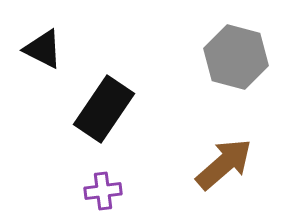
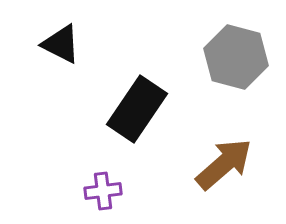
black triangle: moved 18 px right, 5 px up
black rectangle: moved 33 px right
